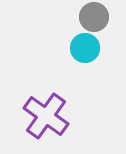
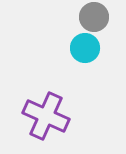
purple cross: rotated 12 degrees counterclockwise
